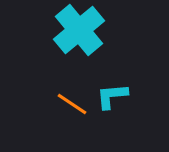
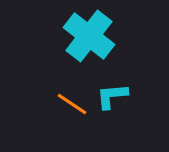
cyan cross: moved 10 px right, 6 px down; rotated 12 degrees counterclockwise
